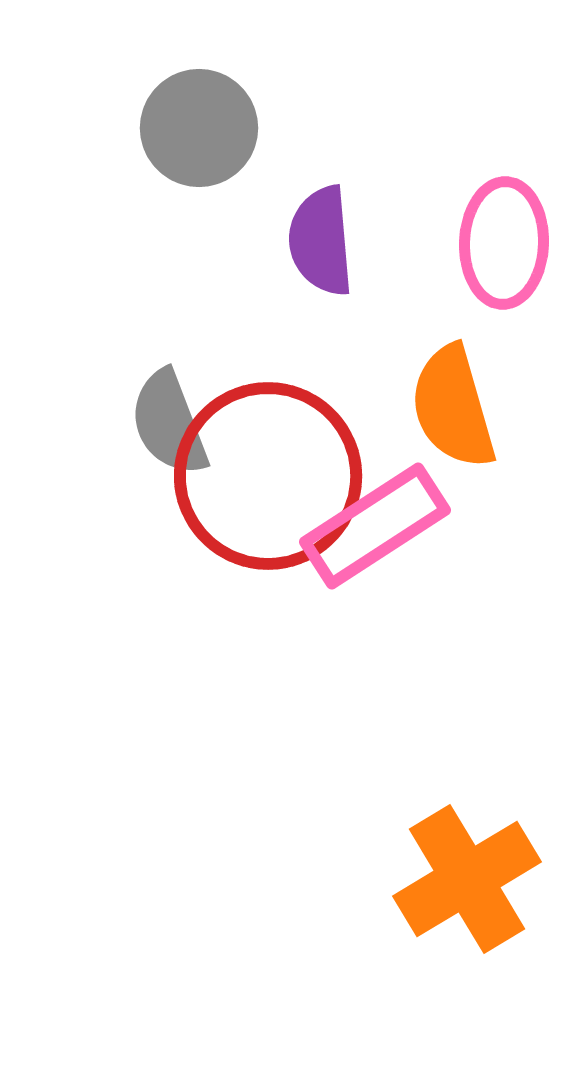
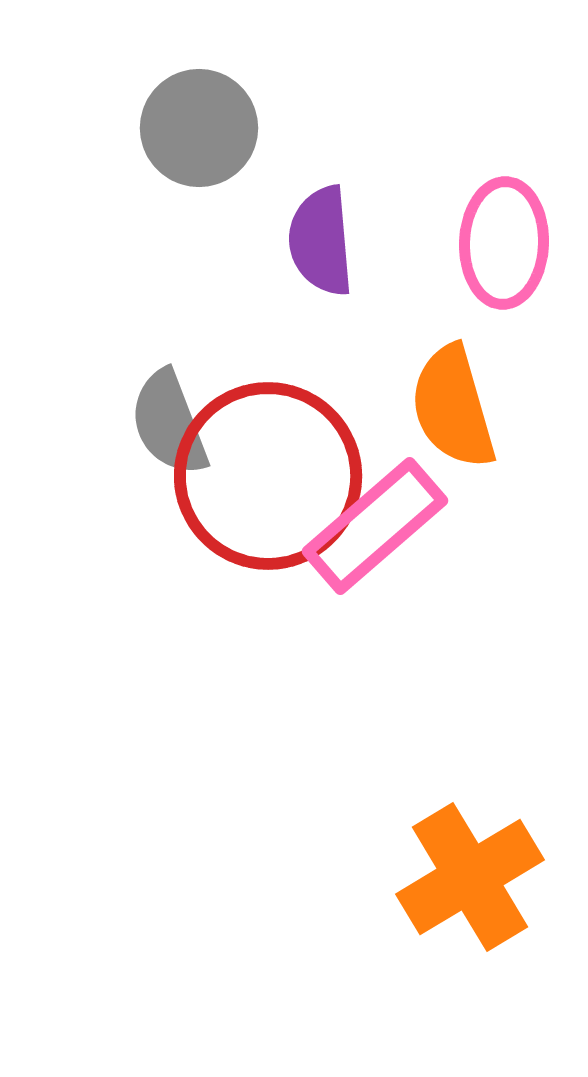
pink rectangle: rotated 8 degrees counterclockwise
orange cross: moved 3 px right, 2 px up
